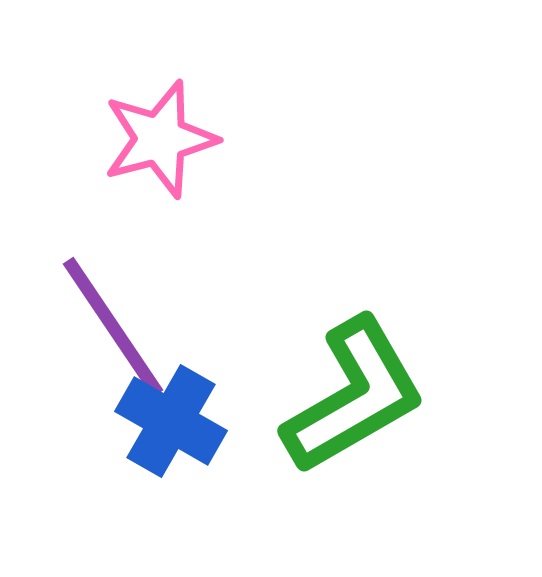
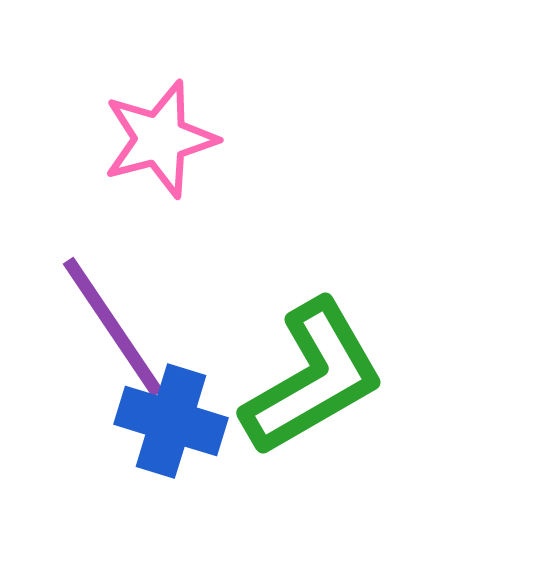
green L-shape: moved 41 px left, 18 px up
blue cross: rotated 13 degrees counterclockwise
